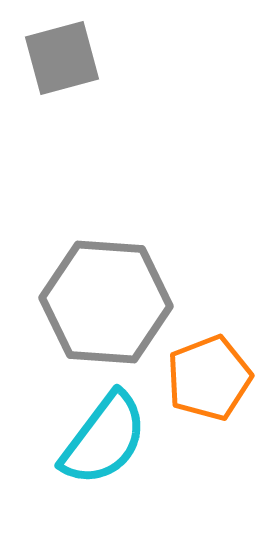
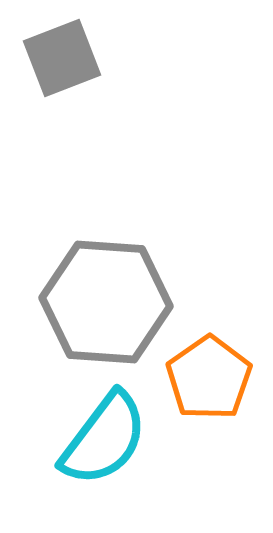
gray square: rotated 6 degrees counterclockwise
orange pentagon: rotated 14 degrees counterclockwise
